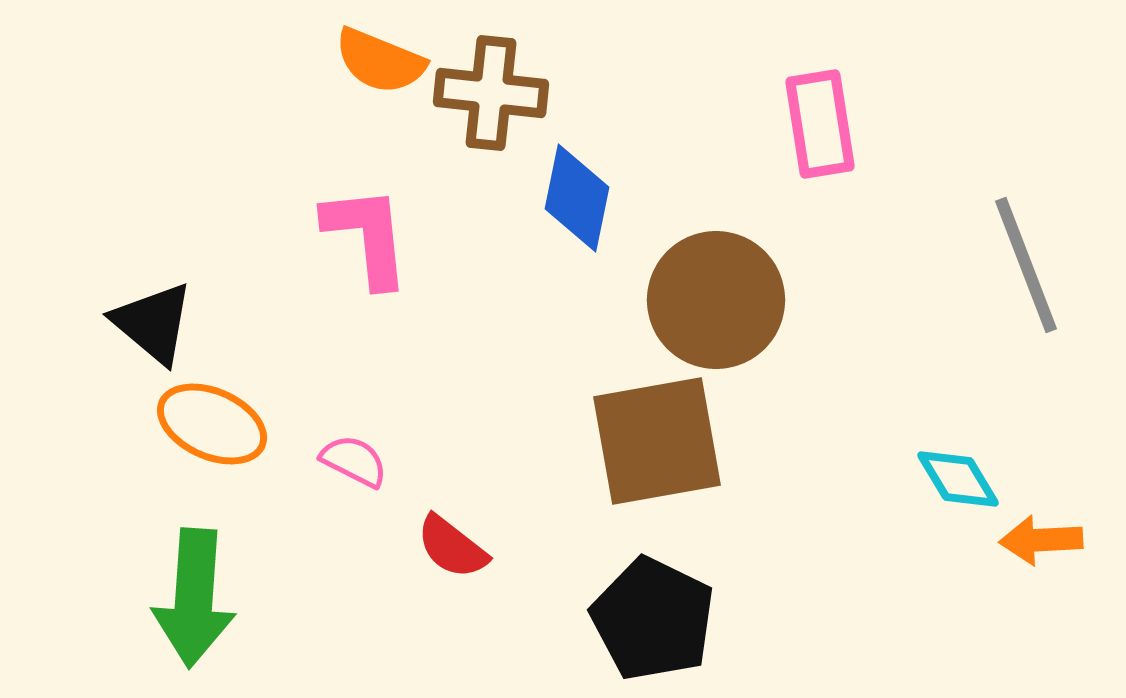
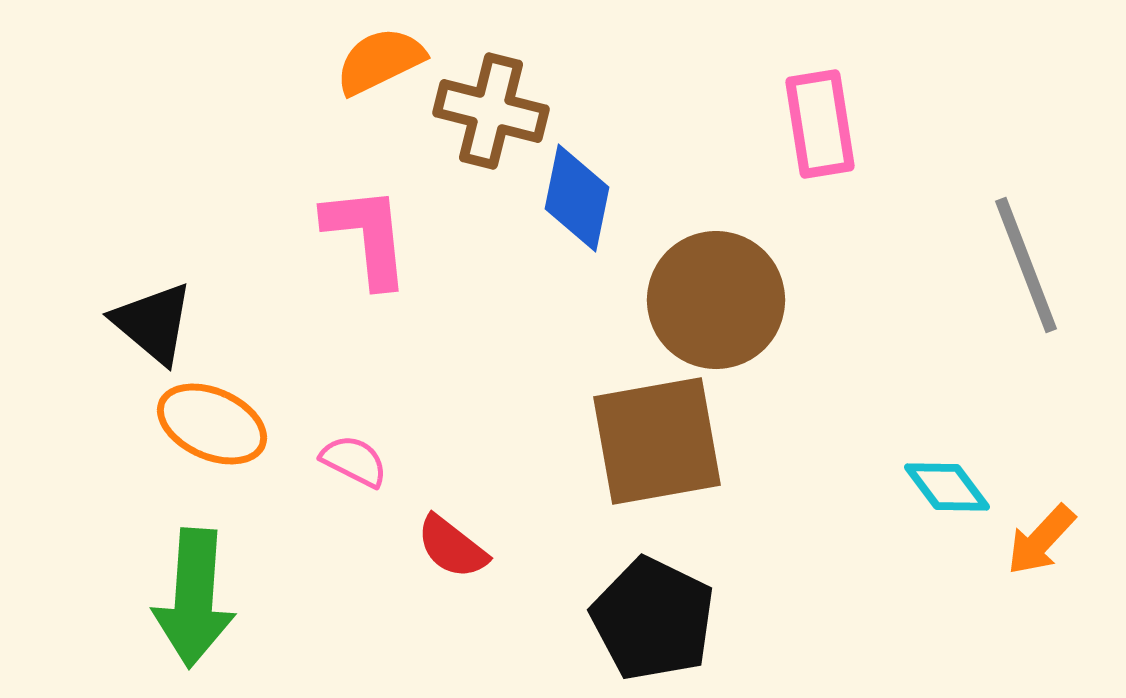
orange semicircle: rotated 132 degrees clockwise
brown cross: moved 18 px down; rotated 8 degrees clockwise
cyan diamond: moved 11 px left, 8 px down; rotated 6 degrees counterclockwise
orange arrow: rotated 44 degrees counterclockwise
